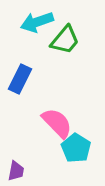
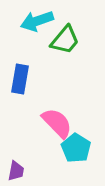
cyan arrow: moved 1 px up
blue rectangle: rotated 16 degrees counterclockwise
